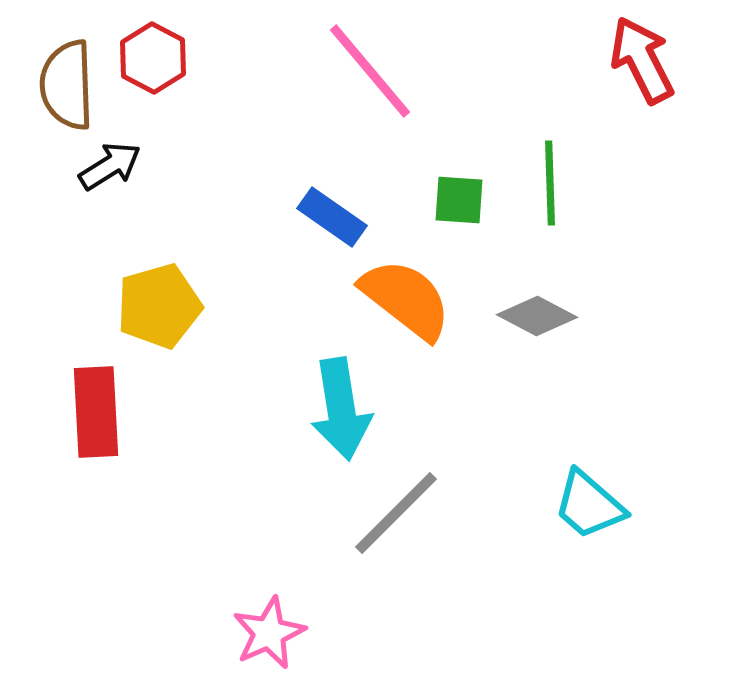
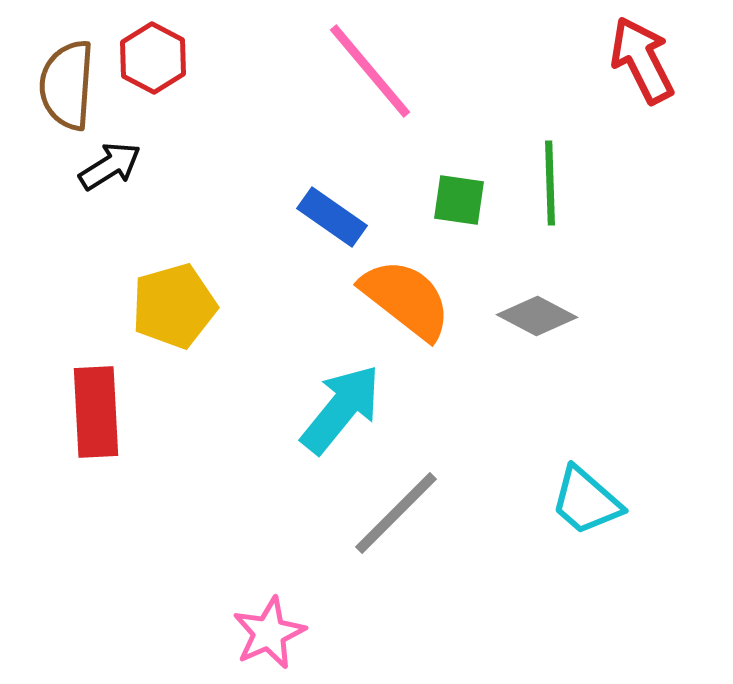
brown semicircle: rotated 6 degrees clockwise
green square: rotated 4 degrees clockwise
yellow pentagon: moved 15 px right
cyan arrow: rotated 132 degrees counterclockwise
cyan trapezoid: moved 3 px left, 4 px up
